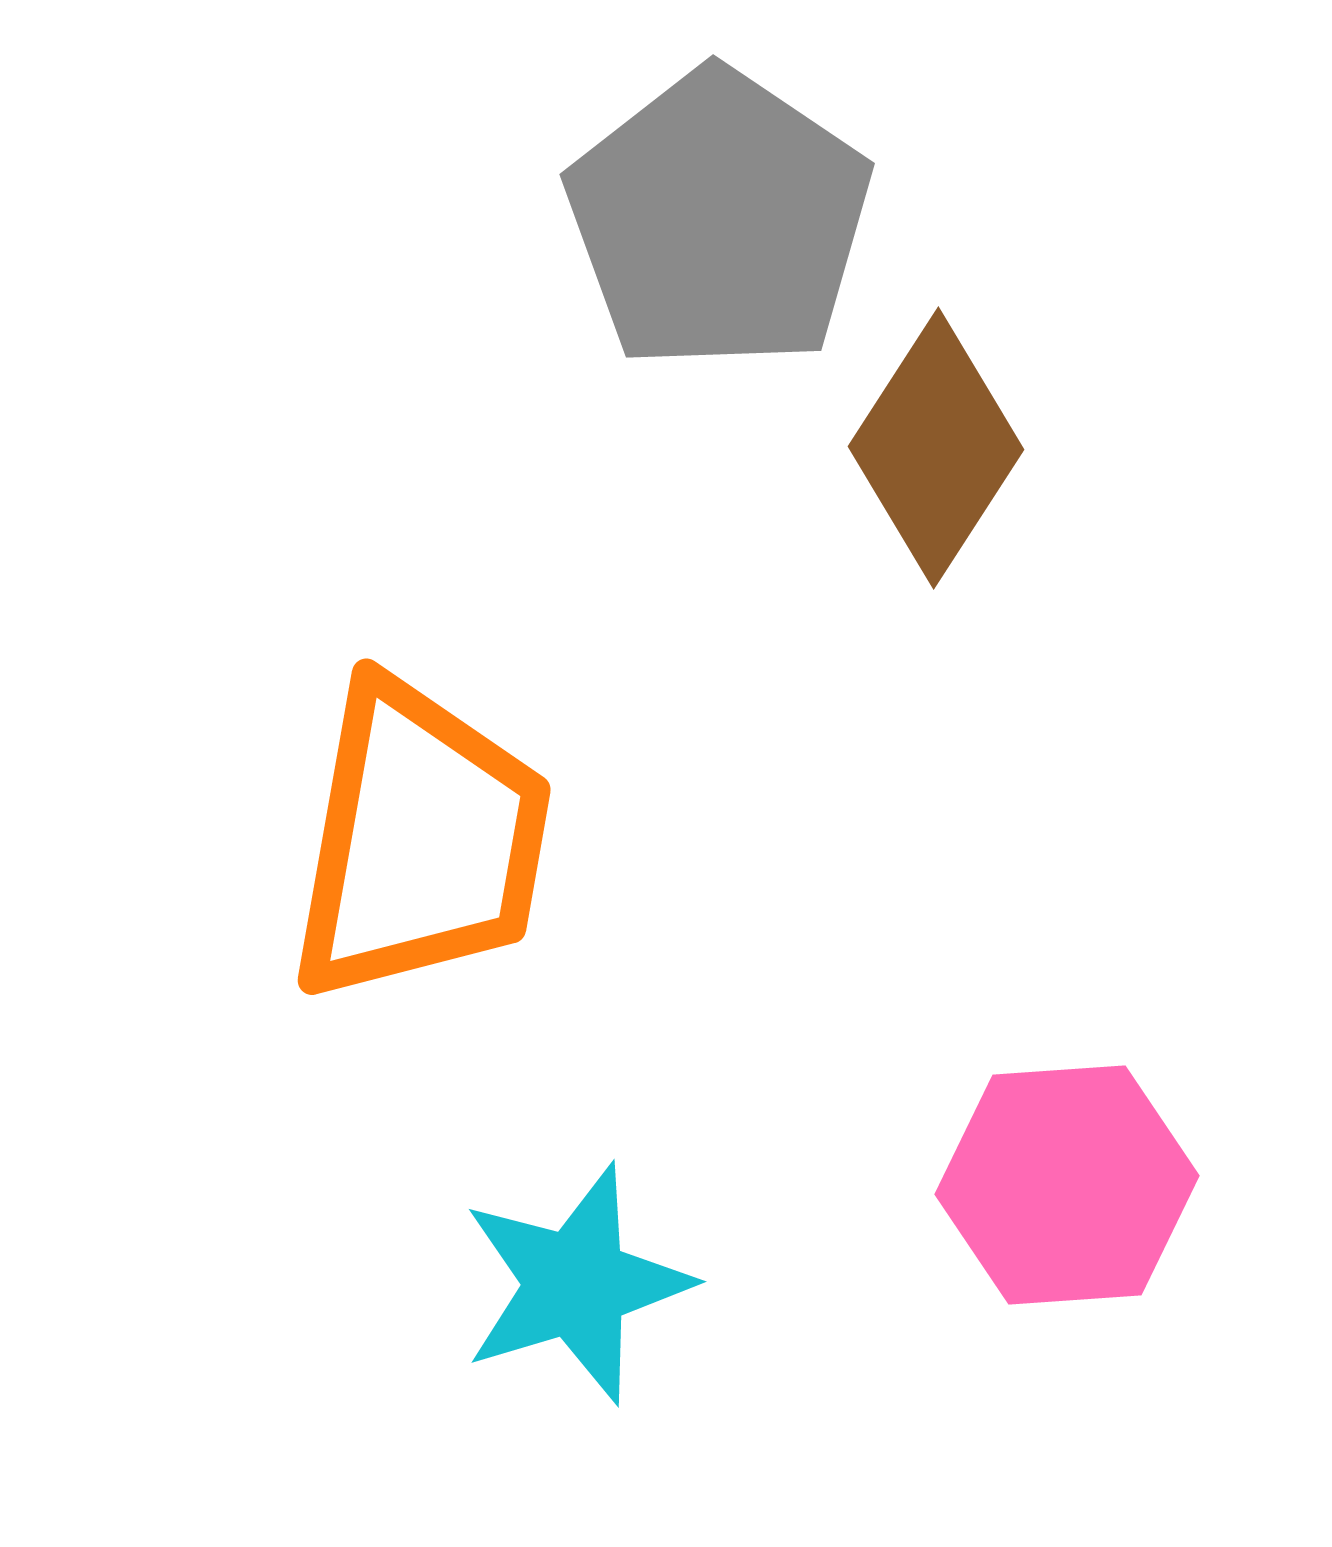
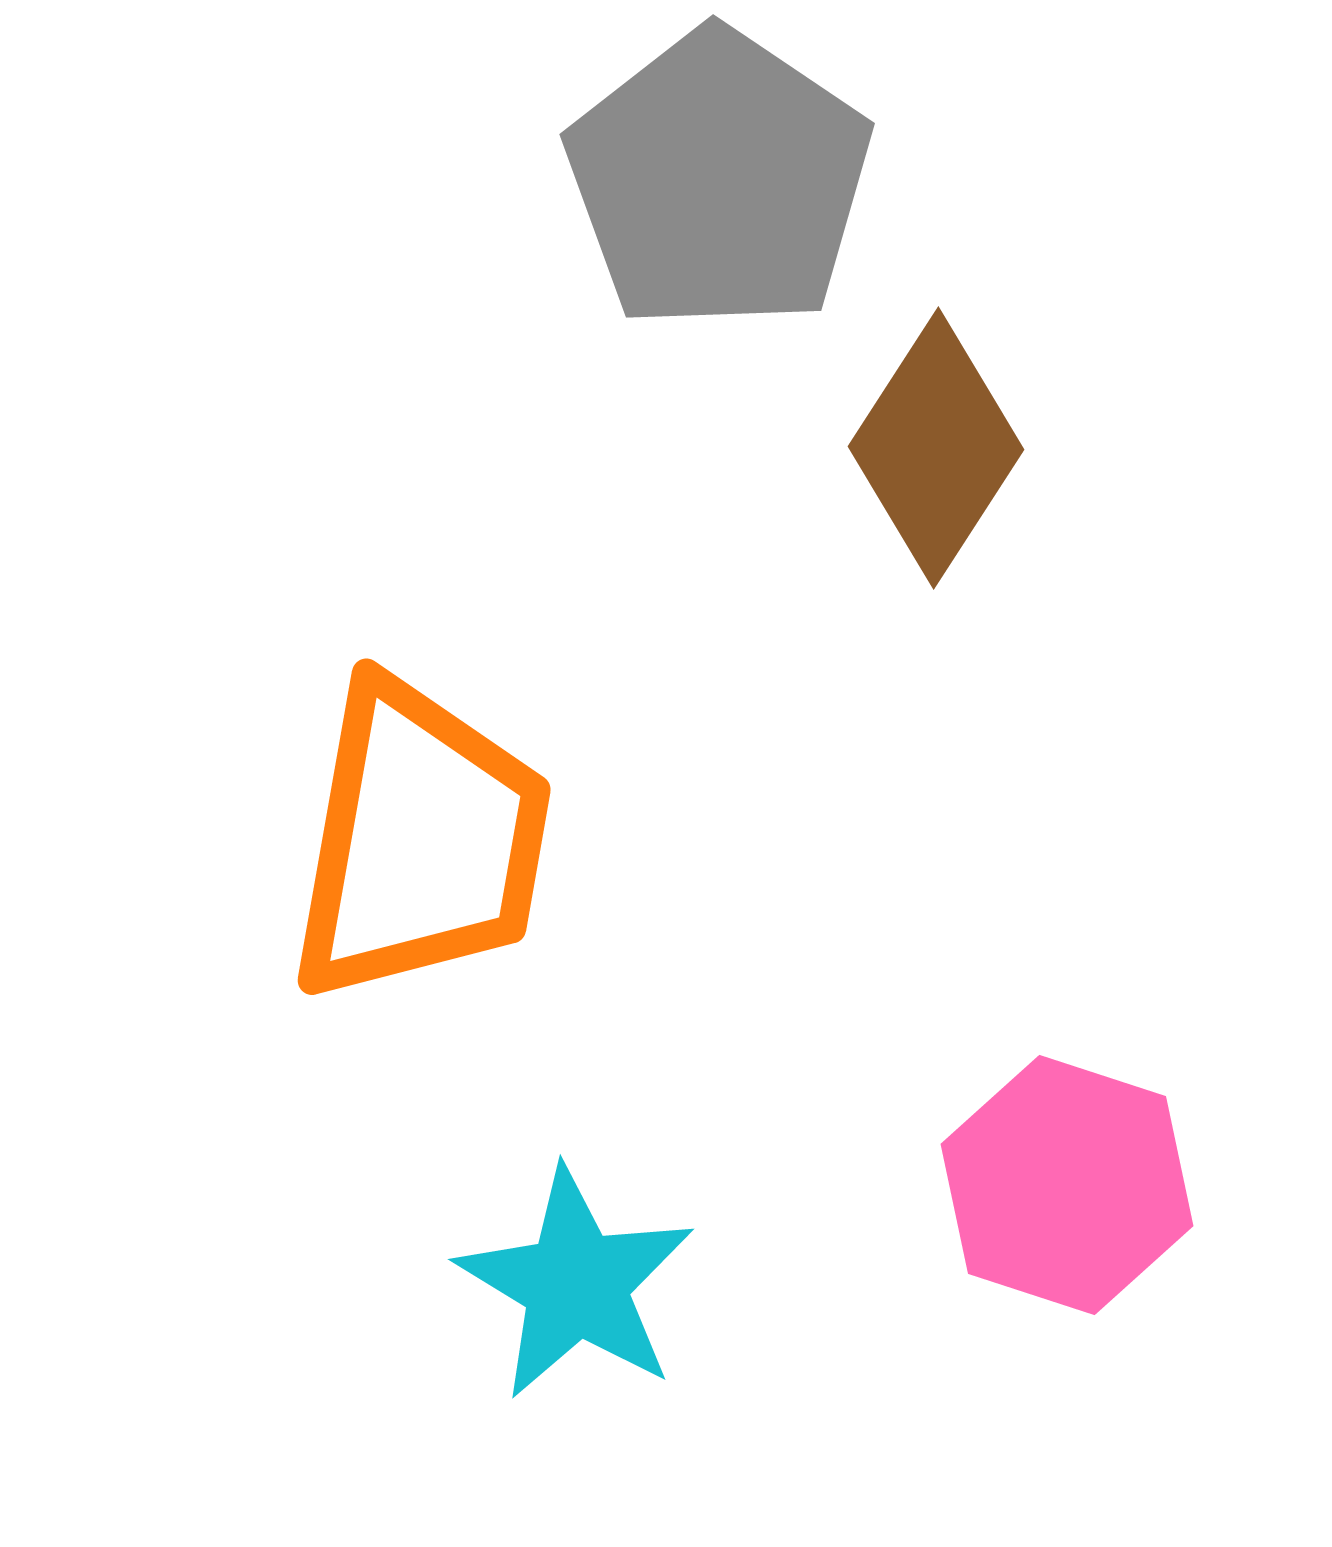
gray pentagon: moved 40 px up
pink hexagon: rotated 22 degrees clockwise
cyan star: rotated 24 degrees counterclockwise
